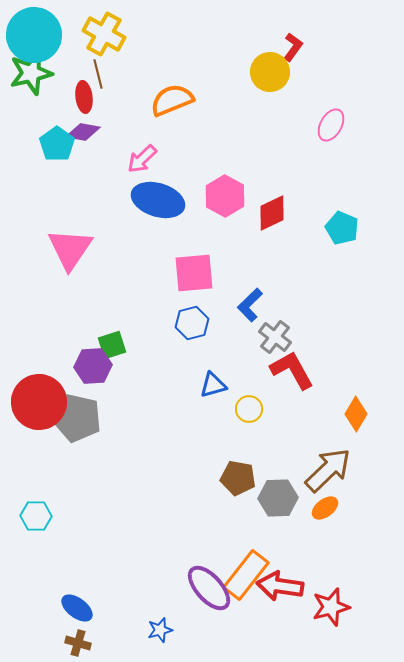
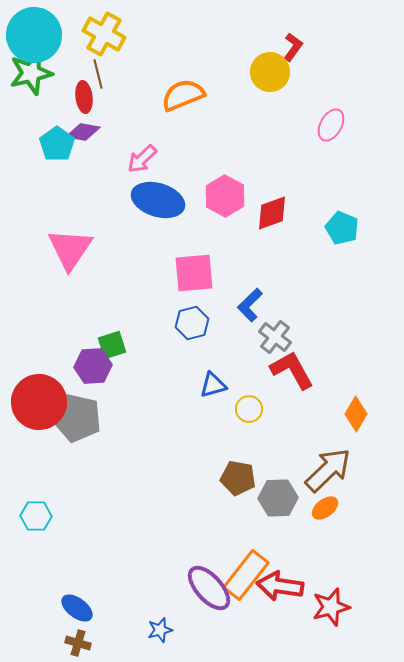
orange semicircle at (172, 100): moved 11 px right, 5 px up
red diamond at (272, 213): rotated 6 degrees clockwise
